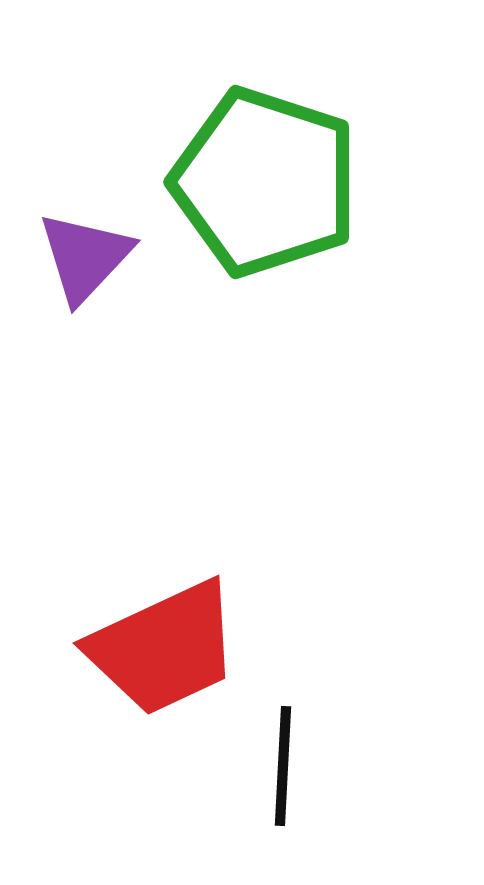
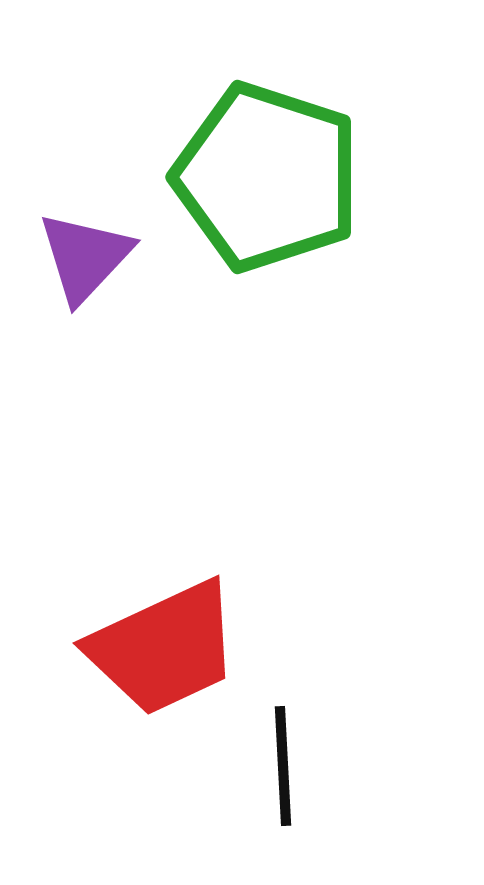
green pentagon: moved 2 px right, 5 px up
black line: rotated 6 degrees counterclockwise
